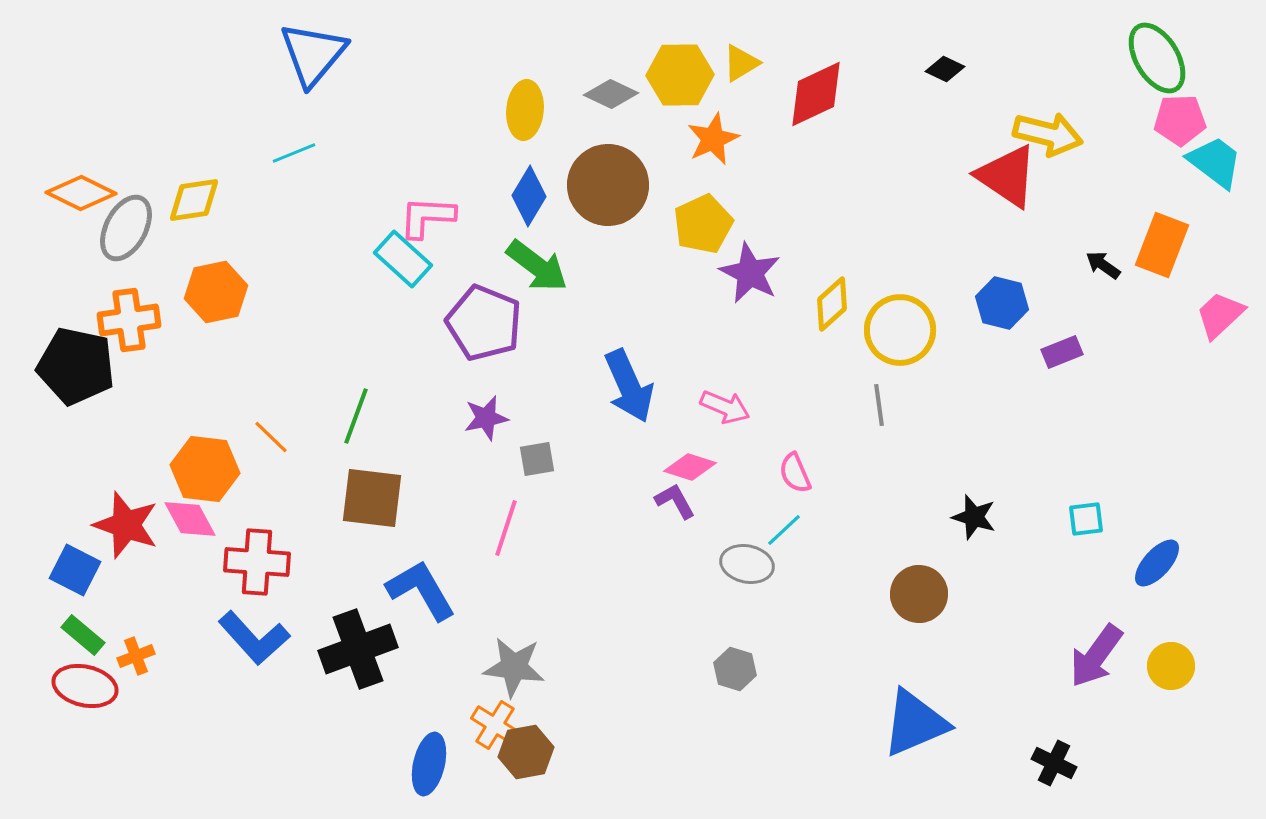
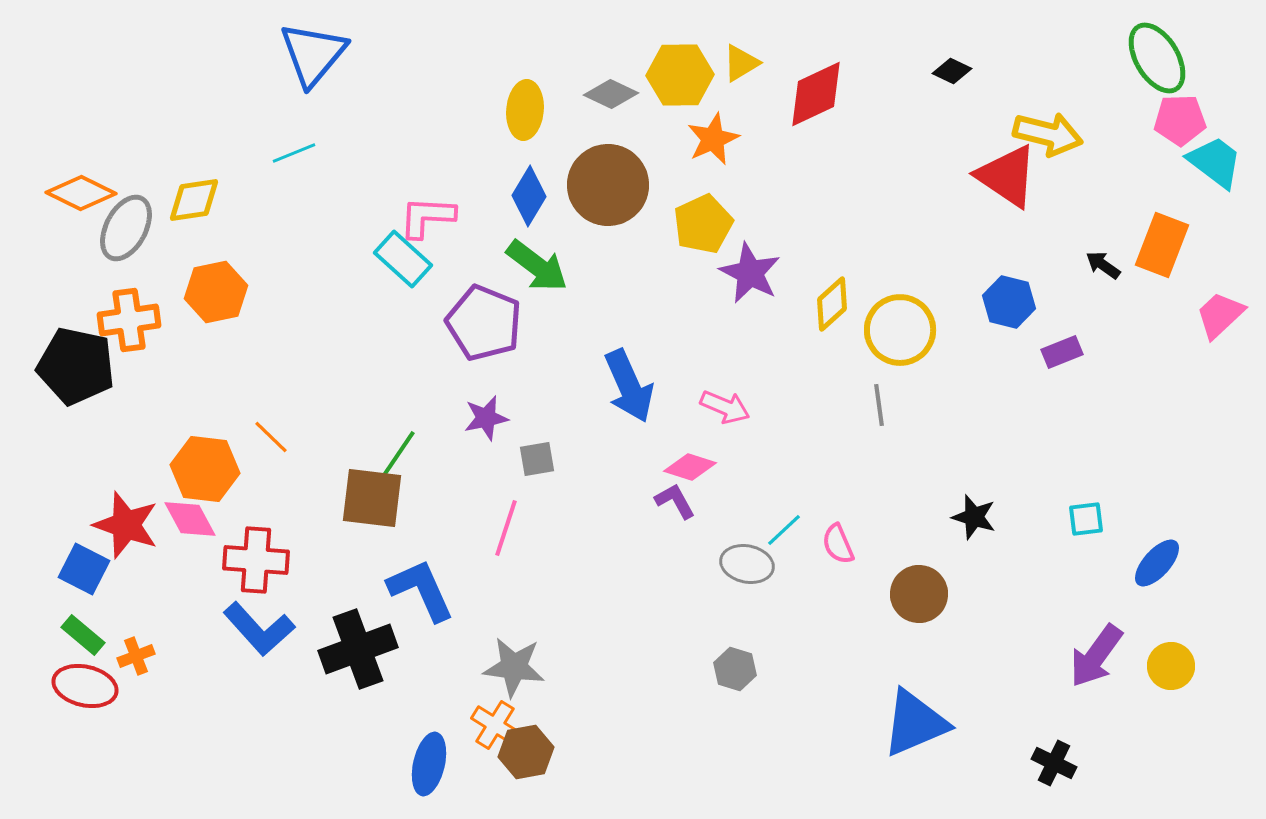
black diamond at (945, 69): moved 7 px right, 2 px down
blue hexagon at (1002, 303): moved 7 px right, 1 px up
green line at (356, 416): moved 41 px right, 40 px down; rotated 14 degrees clockwise
pink semicircle at (795, 473): moved 43 px right, 71 px down
red cross at (257, 562): moved 1 px left, 2 px up
blue square at (75, 570): moved 9 px right, 1 px up
blue L-shape at (421, 590): rotated 6 degrees clockwise
blue L-shape at (254, 638): moved 5 px right, 9 px up
